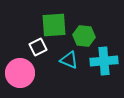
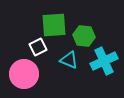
cyan cross: rotated 20 degrees counterclockwise
pink circle: moved 4 px right, 1 px down
